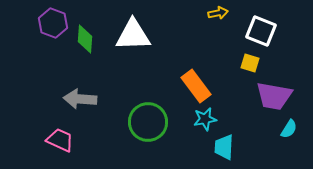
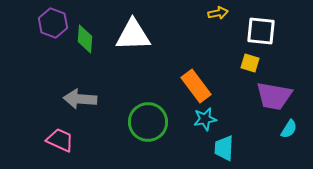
white square: rotated 16 degrees counterclockwise
cyan trapezoid: moved 1 px down
